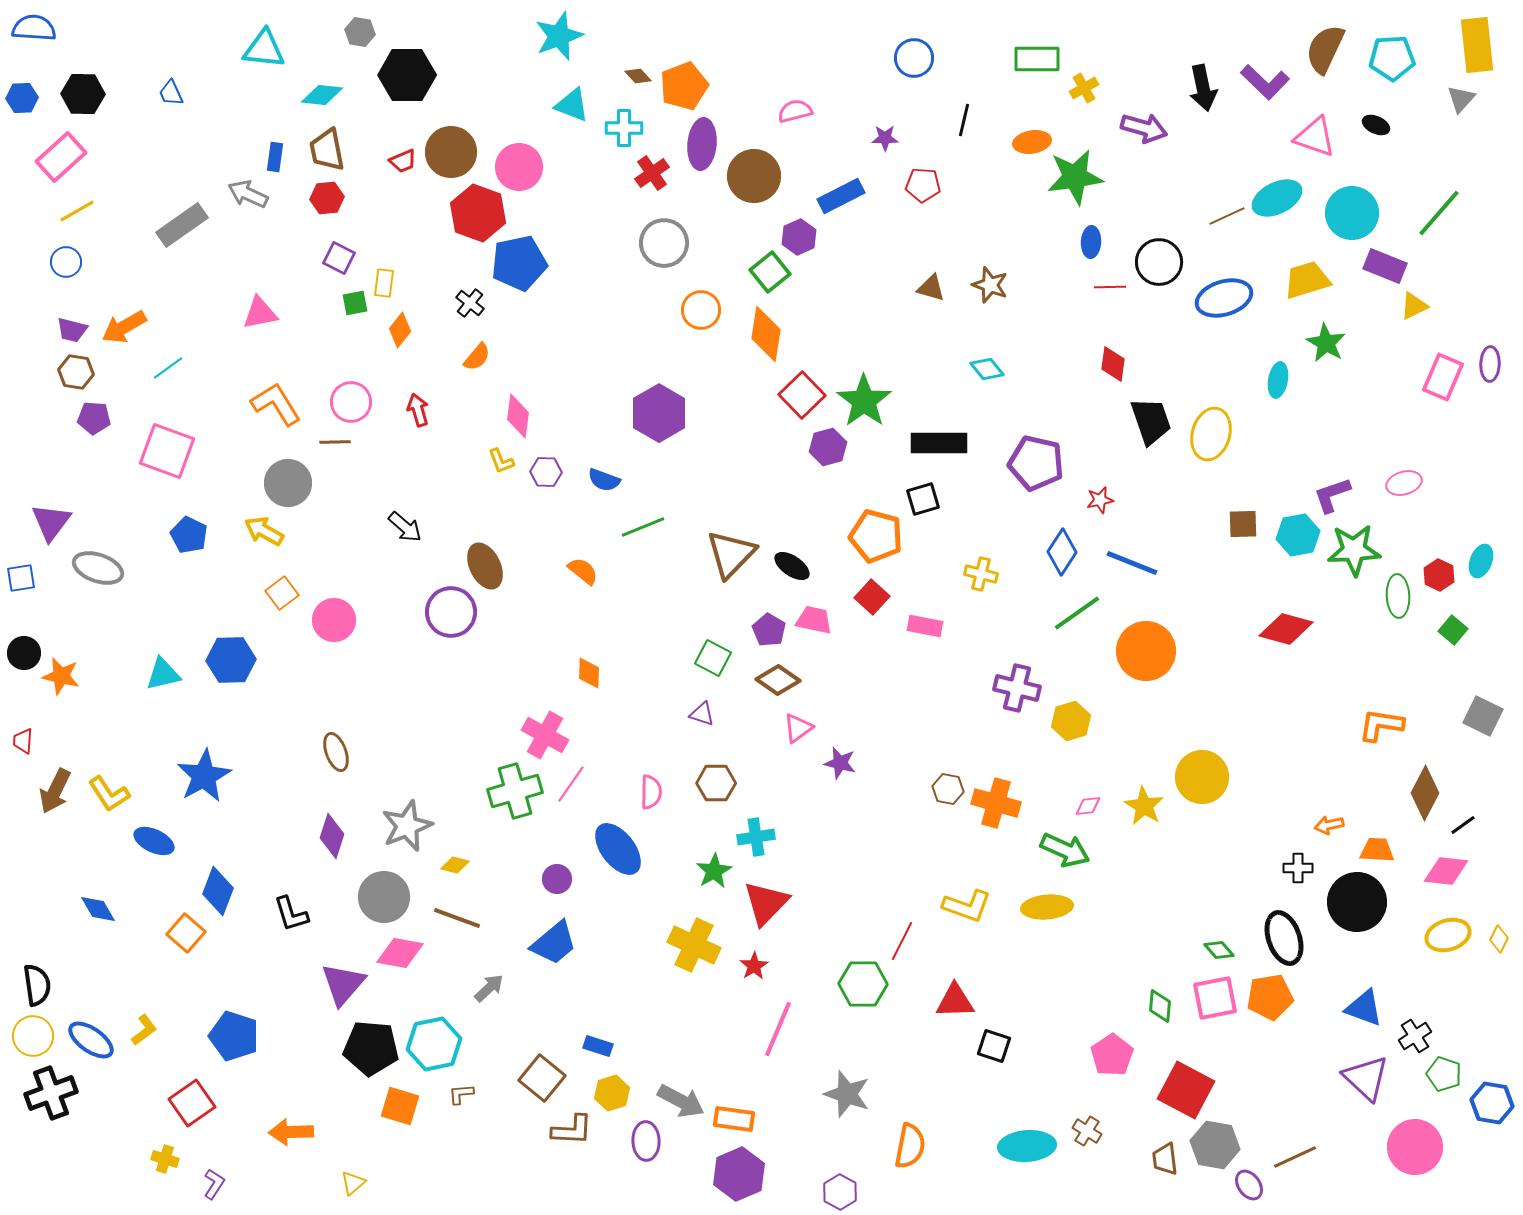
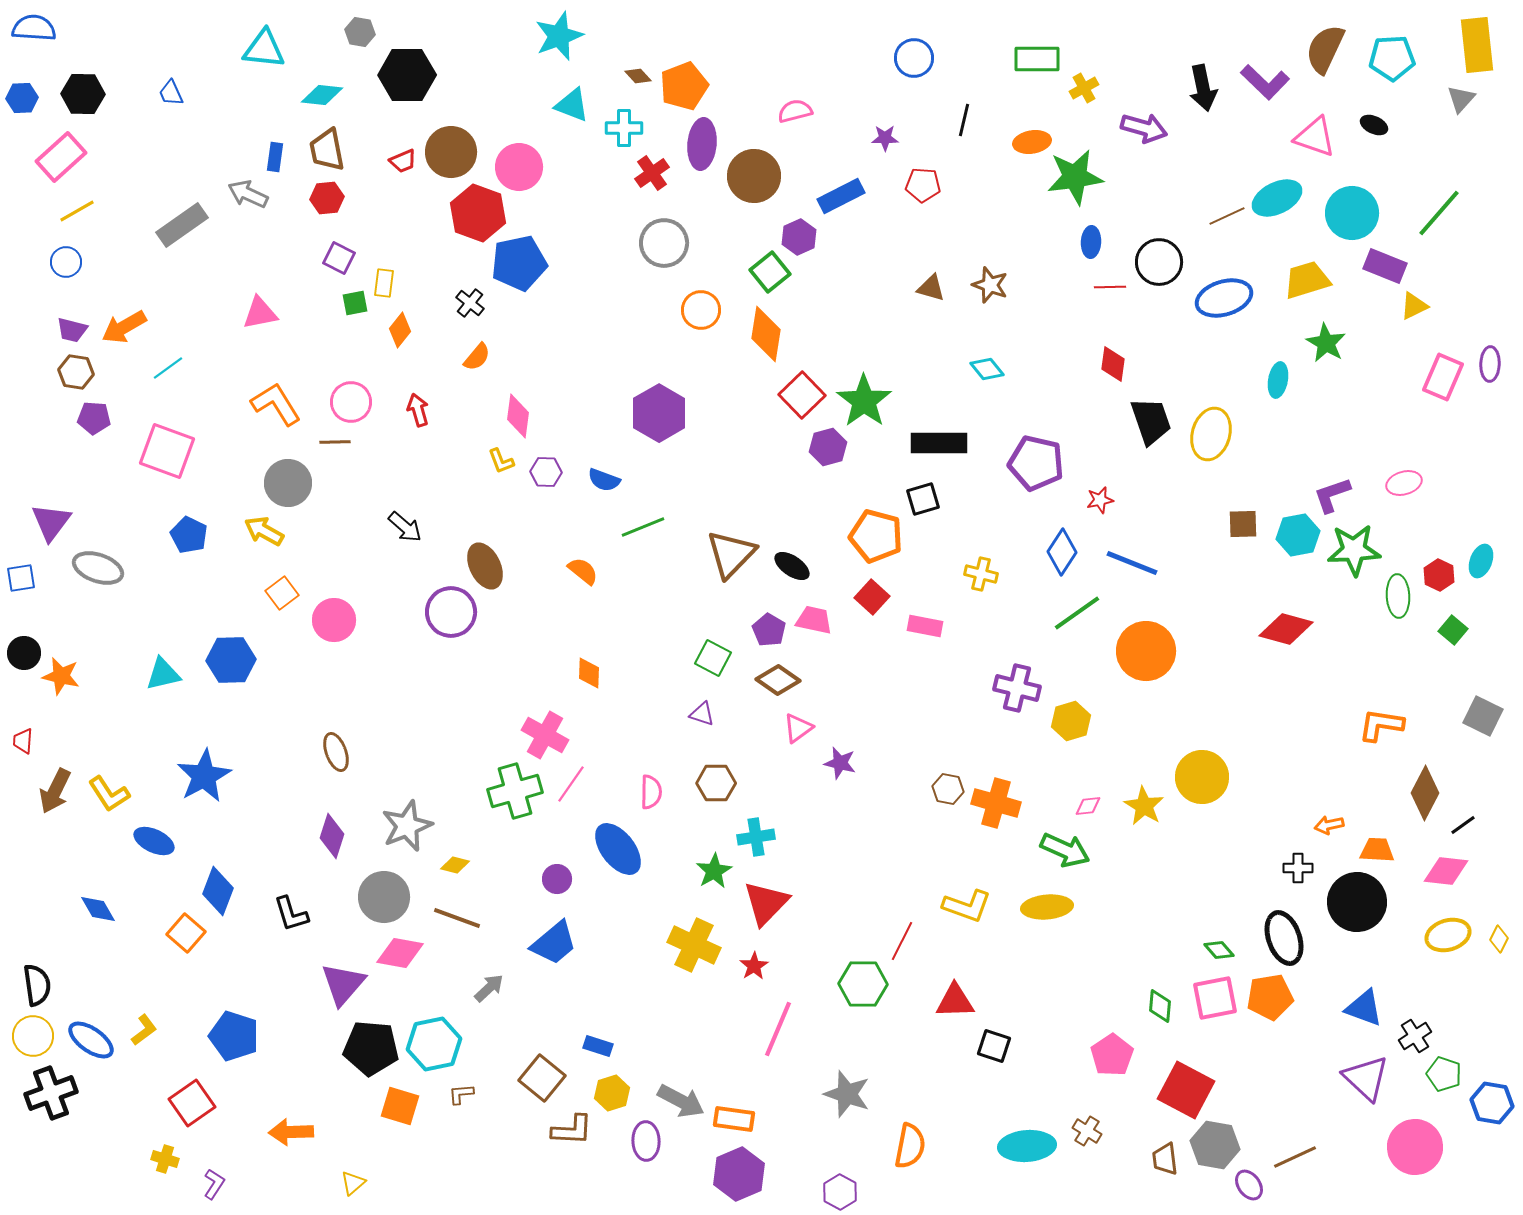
black ellipse at (1376, 125): moved 2 px left
